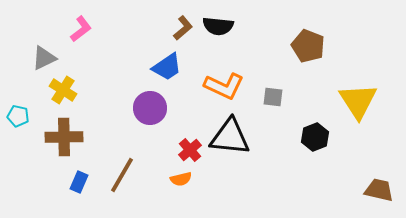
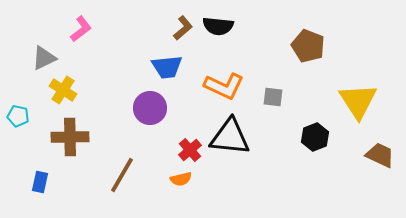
blue trapezoid: rotated 28 degrees clockwise
brown cross: moved 6 px right
blue rectangle: moved 39 px left; rotated 10 degrees counterclockwise
brown trapezoid: moved 1 px right, 35 px up; rotated 12 degrees clockwise
